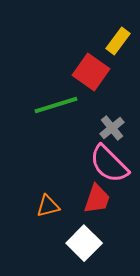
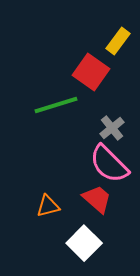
red trapezoid: rotated 68 degrees counterclockwise
